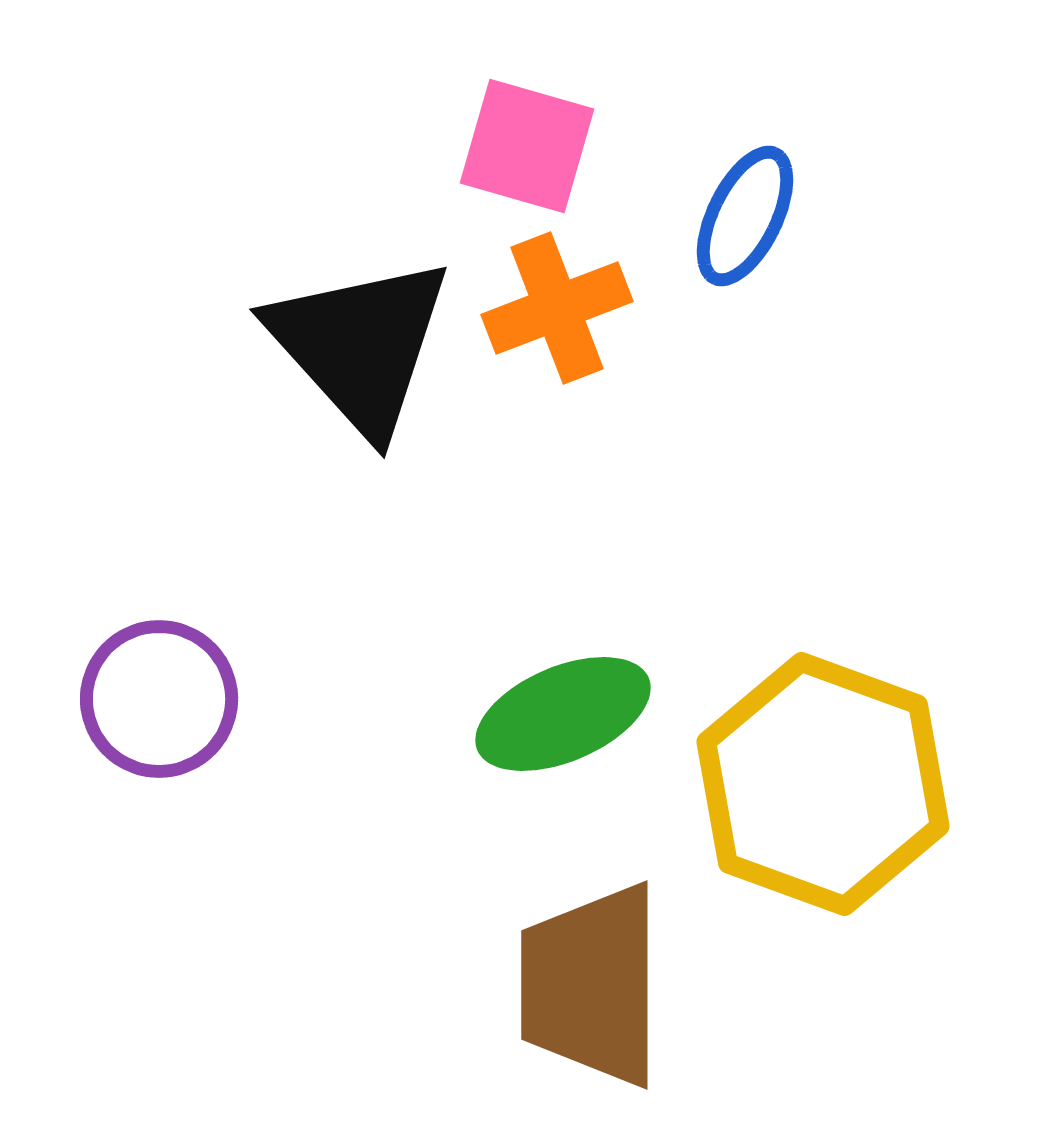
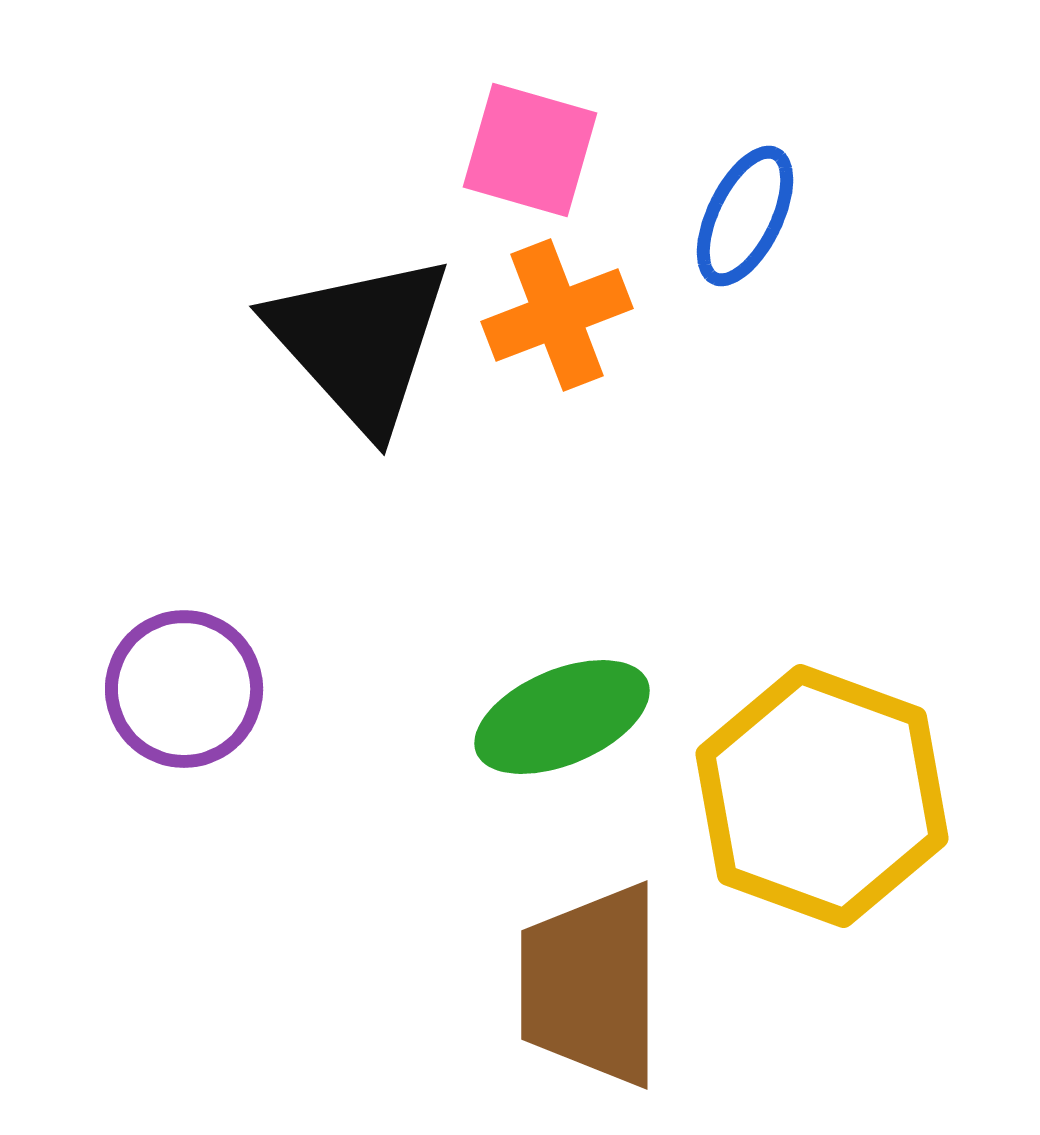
pink square: moved 3 px right, 4 px down
orange cross: moved 7 px down
black triangle: moved 3 px up
purple circle: moved 25 px right, 10 px up
green ellipse: moved 1 px left, 3 px down
yellow hexagon: moved 1 px left, 12 px down
